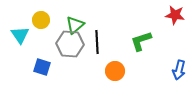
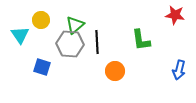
green L-shape: moved 1 px up; rotated 80 degrees counterclockwise
